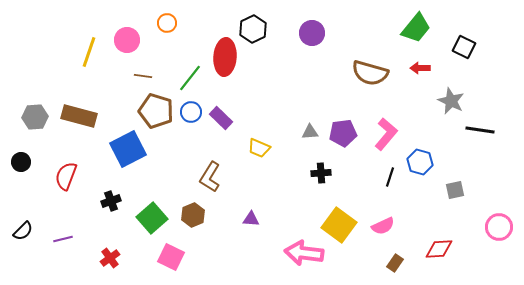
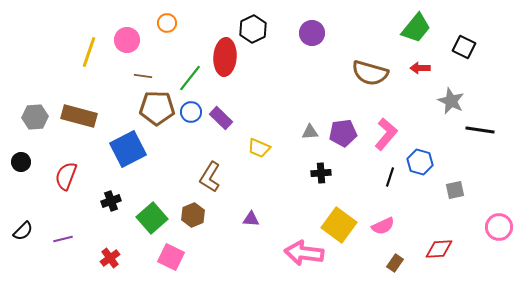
brown pentagon at (156, 111): moved 1 px right, 3 px up; rotated 16 degrees counterclockwise
